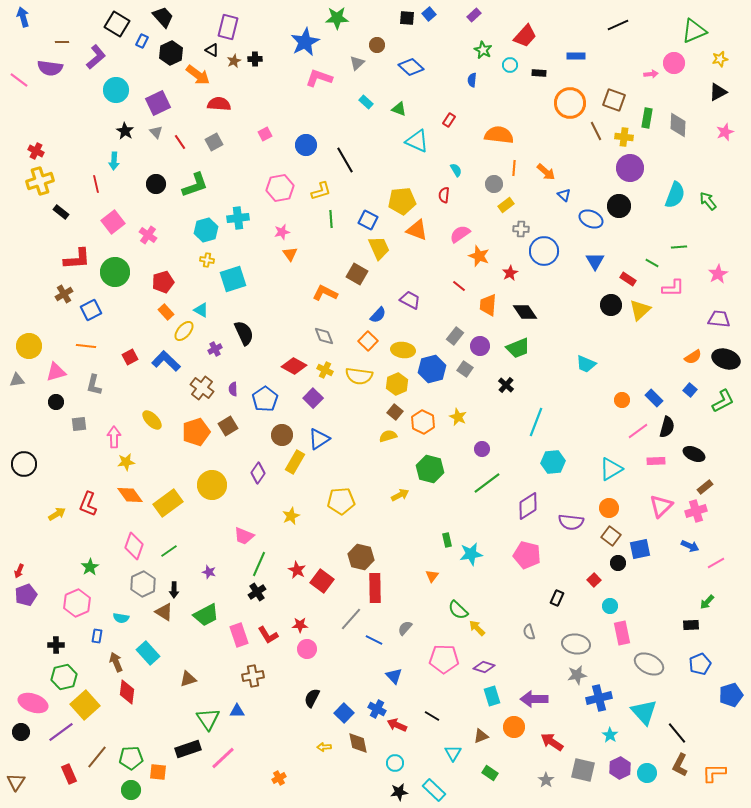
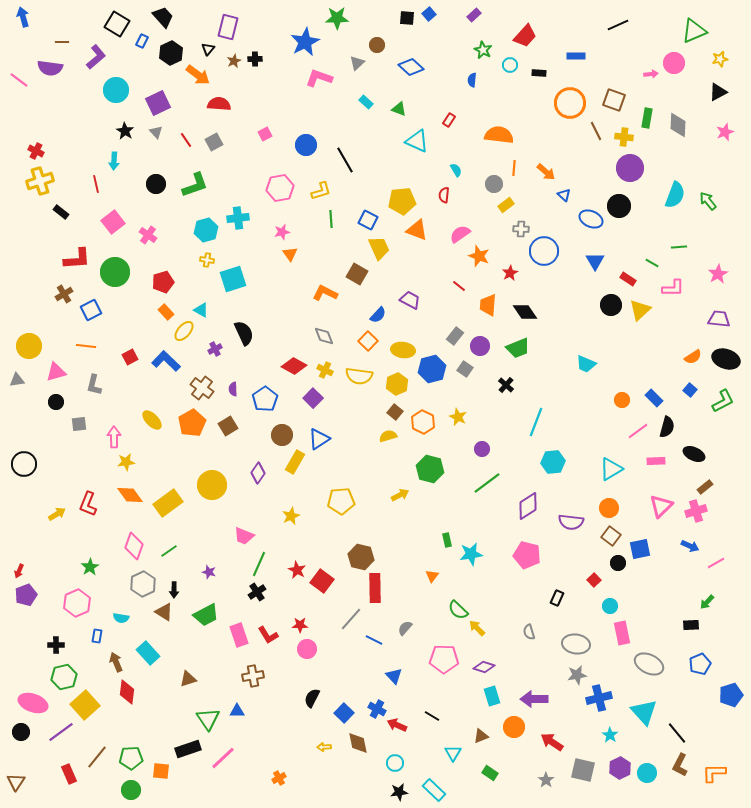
black triangle at (212, 50): moved 4 px left, 1 px up; rotated 40 degrees clockwise
red line at (180, 142): moved 6 px right, 2 px up
orange pentagon at (196, 432): moved 4 px left, 9 px up; rotated 12 degrees counterclockwise
orange square at (158, 772): moved 3 px right, 1 px up
